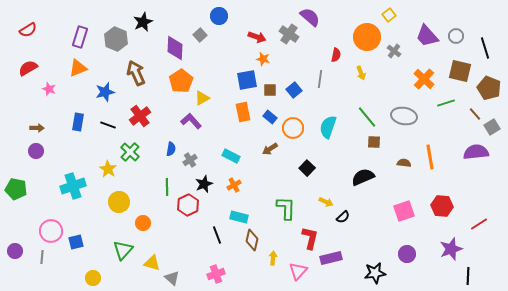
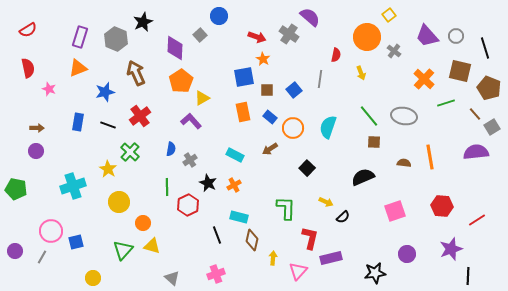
orange star at (263, 59): rotated 16 degrees clockwise
red semicircle at (28, 68): rotated 108 degrees clockwise
blue square at (247, 80): moved 3 px left, 3 px up
brown square at (270, 90): moved 3 px left
green line at (367, 117): moved 2 px right, 1 px up
cyan rectangle at (231, 156): moved 4 px right, 1 px up
black star at (204, 184): moved 4 px right, 1 px up; rotated 24 degrees counterclockwise
pink square at (404, 211): moved 9 px left
red line at (479, 224): moved 2 px left, 4 px up
gray line at (42, 257): rotated 24 degrees clockwise
yellow triangle at (152, 263): moved 17 px up
